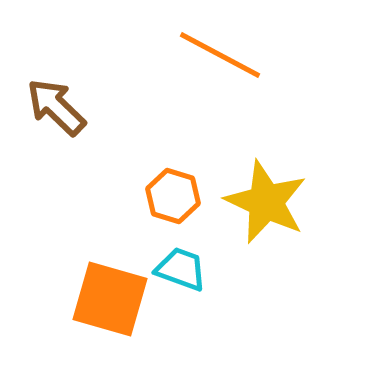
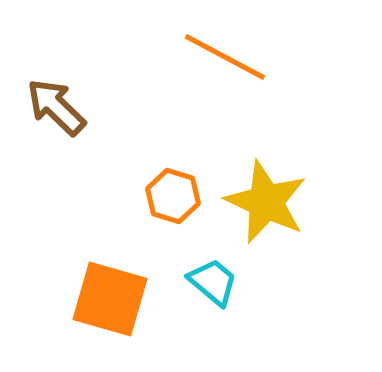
orange line: moved 5 px right, 2 px down
cyan trapezoid: moved 32 px right, 13 px down; rotated 20 degrees clockwise
